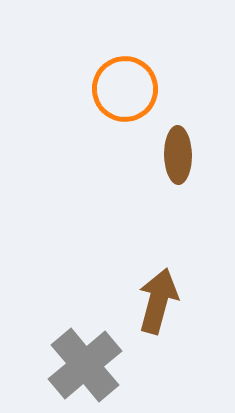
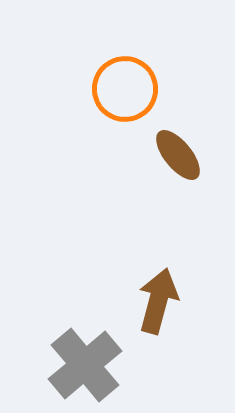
brown ellipse: rotated 38 degrees counterclockwise
